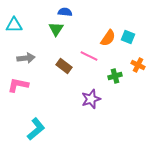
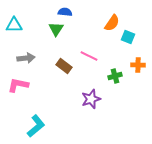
orange semicircle: moved 4 px right, 15 px up
orange cross: rotated 24 degrees counterclockwise
cyan L-shape: moved 3 px up
